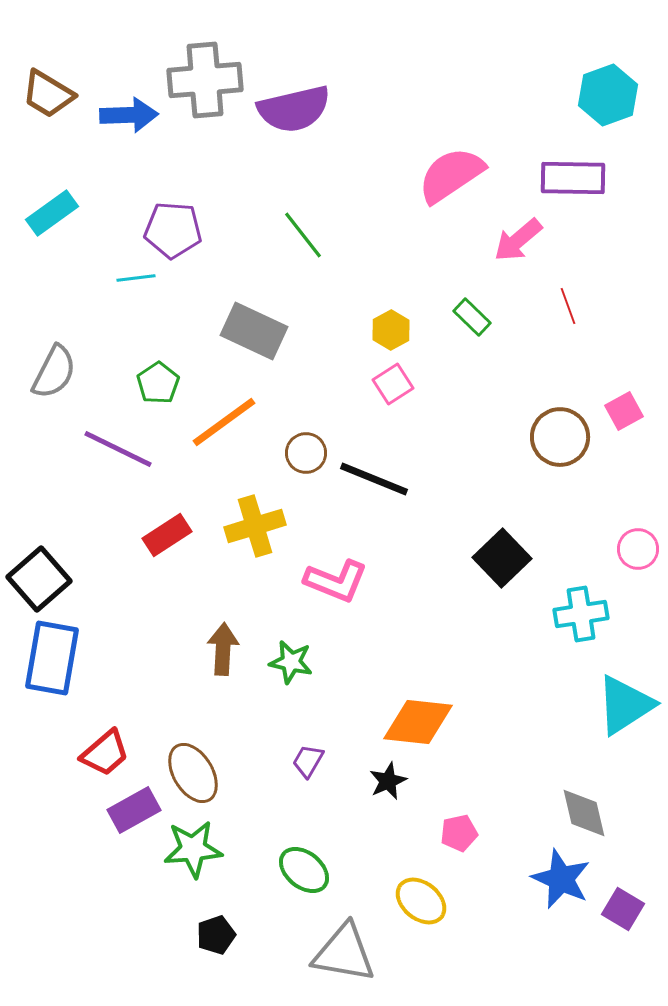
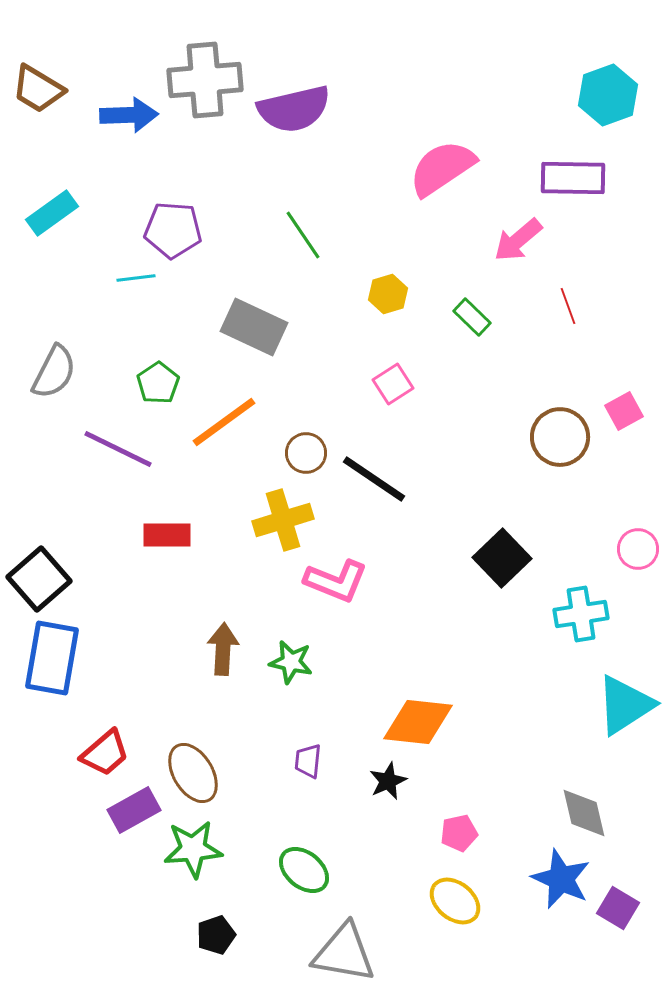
brown trapezoid at (48, 94): moved 10 px left, 5 px up
pink semicircle at (451, 175): moved 9 px left, 7 px up
green line at (303, 235): rotated 4 degrees clockwise
yellow hexagon at (391, 330): moved 3 px left, 36 px up; rotated 12 degrees clockwise
gray rectangle at (254, 331): moved 4 px up
black line at (374, 479): rotated 12 degrees clockwise
yellow cross at (255, 526): moved 28 px right, 6 px up
red rectangle at (167, 535): rotated 33 degrees clockwise
purple trapezoid at (308, 761): rotated 24 degrees counterclockwise
yellow ellipse at (421, 901): moved 34 px right
purple square at (623, 909): moved 5 px left, 1 px up
